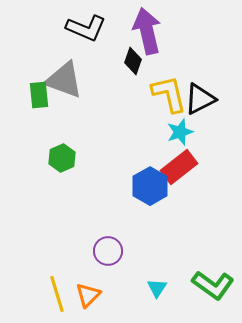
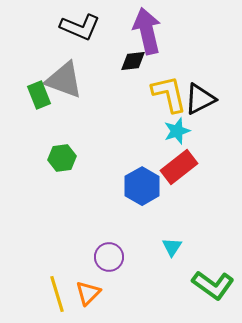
black L-shape: moved 6 px left, 1 px up
black diamond: rotated 64 degrees clockwise
green rectangle: rotated 16 degrees counterclockwise
cyan star: moved 3 px left, 1 px up
green hexagon: rotated 16 degrees clockwise
blue hexagon: moved 8 px left
purple circle: moved 1 px right, 6 px down
cyan triangle: moved 15 px right, 41 px up
orange triangle: moved 2 px up
